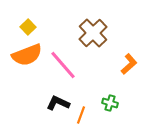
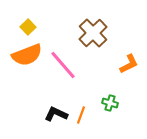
orange L-shape: rotated 15 degrees clockwise
black L-shape: moved 2 px left, 11 px down
